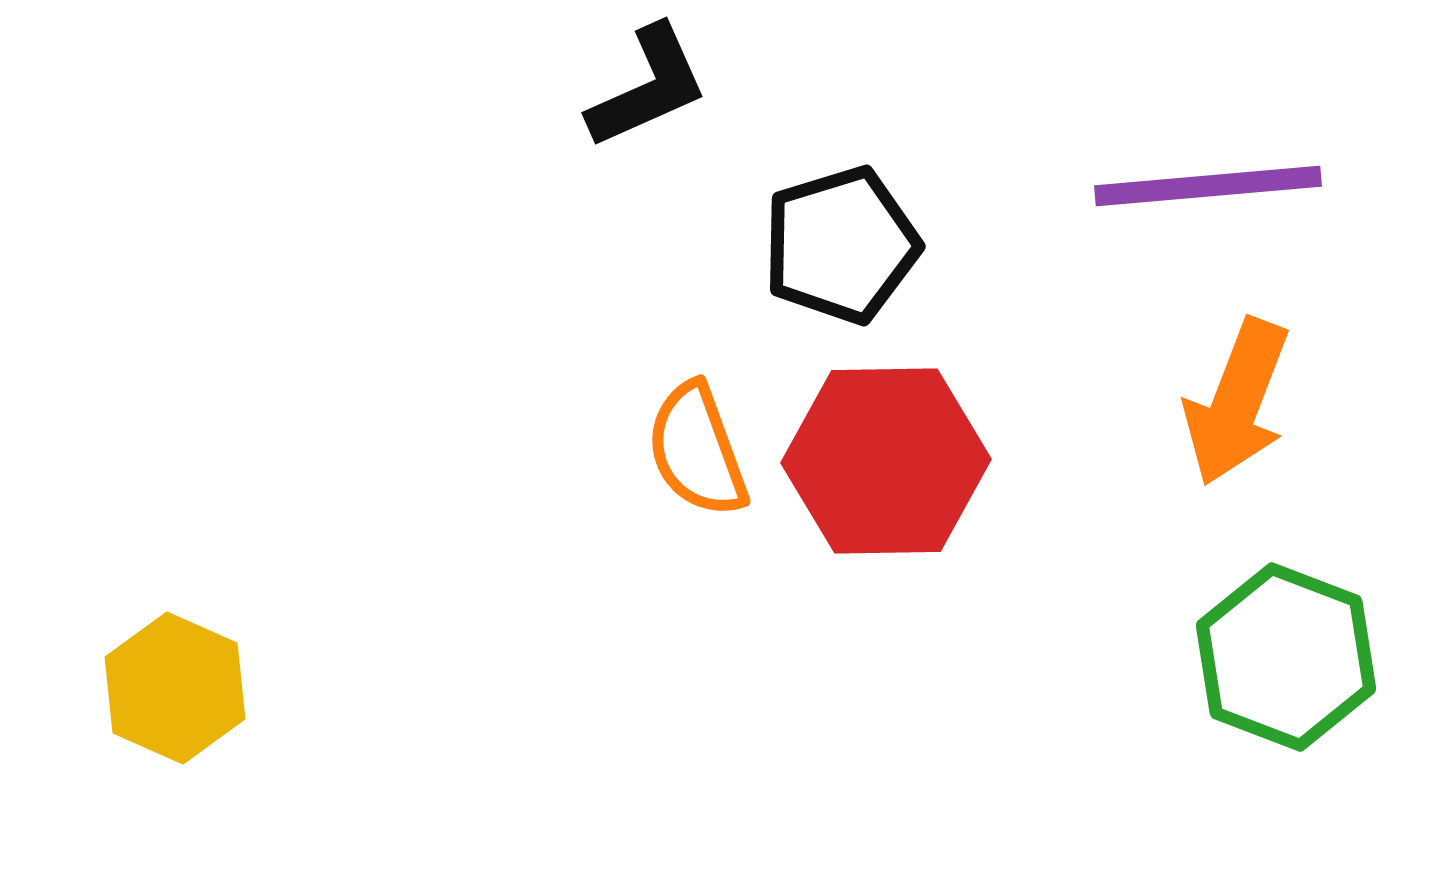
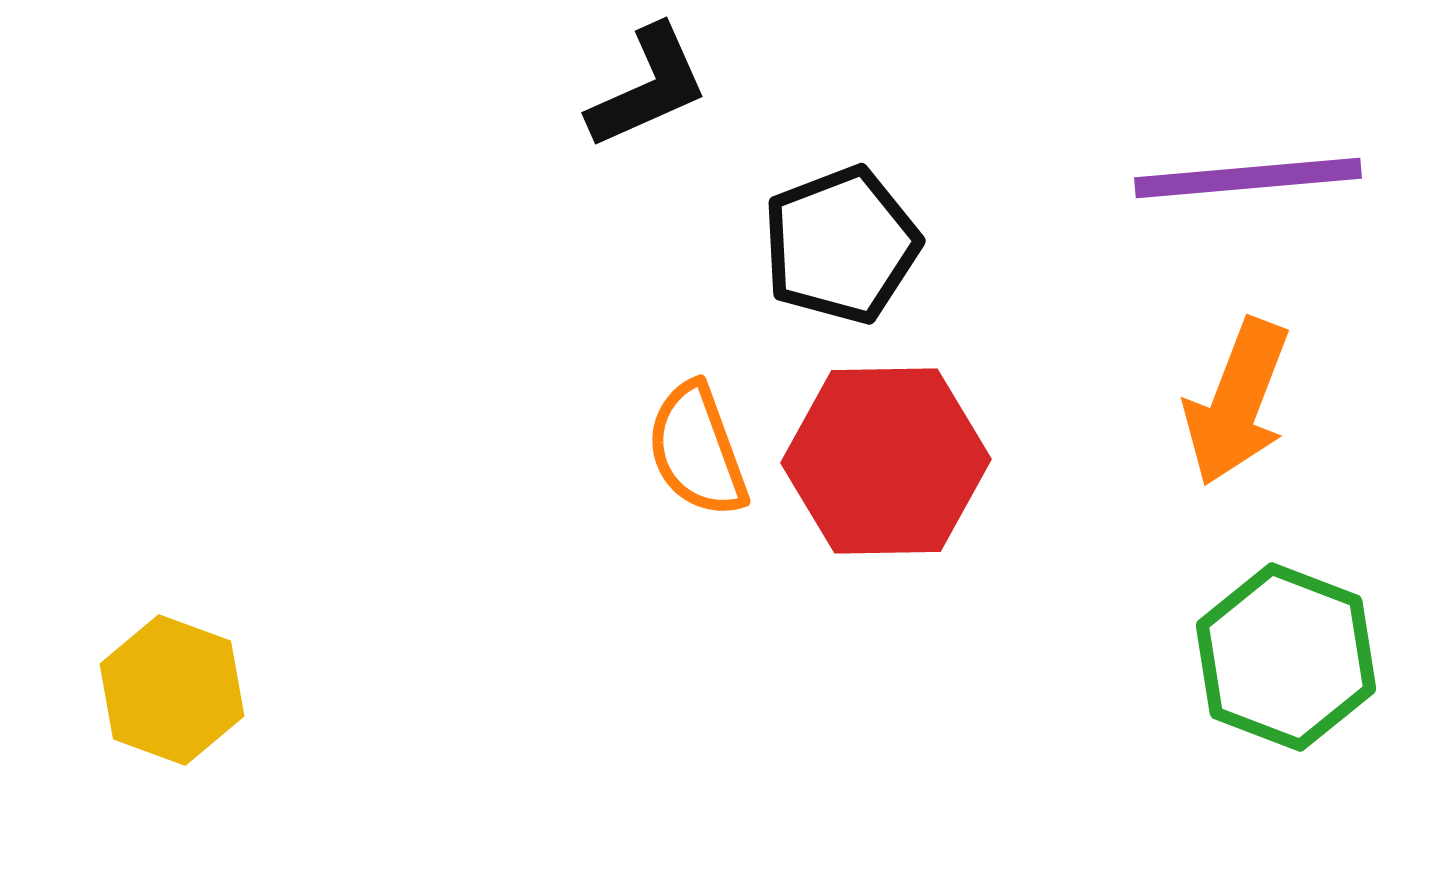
purple line: moved 40 px right, 8 px up
black pentagon: rotated 4 degrees counterclockwise
yellow hexagon: moved 3 px left, 2 px down; rotated 4 degrees counterclockwise
